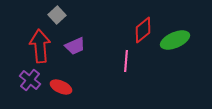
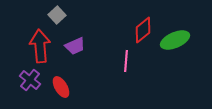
red ellipse: rotated 35 degrees clockwise
